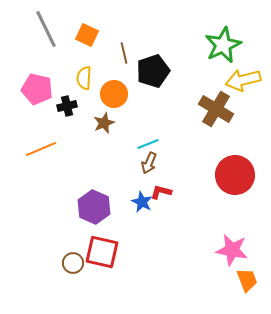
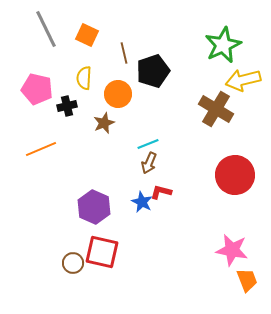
orange circle: moved 4 px right
